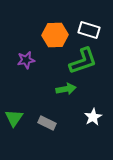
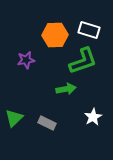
green triangle: rotated 12 degrees clockwise
